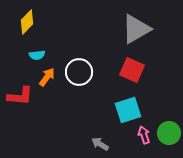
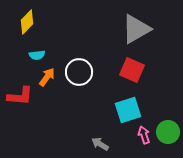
green circle: moved 1 px left, 1 px up
